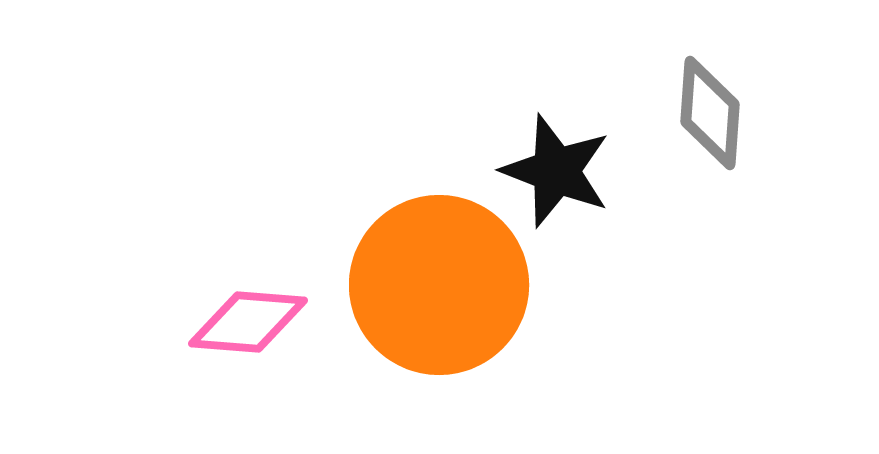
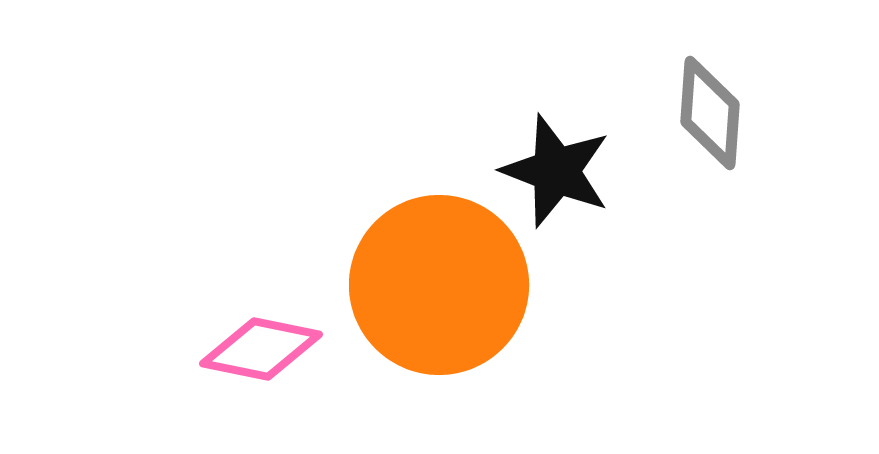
pink diamond: moved 13 px right, 27 px down; rotated 7 degrees clockwise
